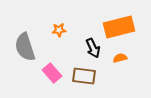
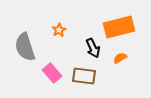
orange star: rotated 24 degrees counterclockwise
orange semicircle: rotated 16 degrees counterclockwise
